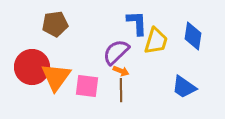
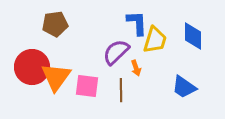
blue diamond: rotated 8 degrees counterclockwise
yellow trapezoid: moved 1 px left, 1 px up
orange arrow: moved 15 px right, 3 px up; rotated 49 degrees clockwise
